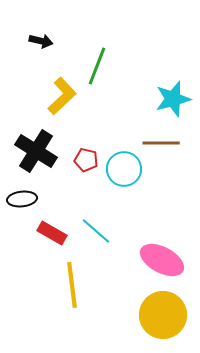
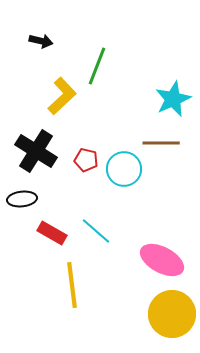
cyan star: rotated 9 degrees counterclockwise
yellow circle: moved 9 px right, 1 px up
